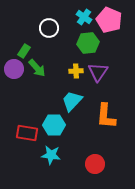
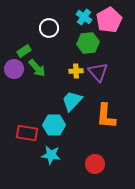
pink pentagon: rotated 20 degrees clockwise
green rectangle: rotated 24 degrees clockwise
purple triangle: rotated 15 degrees counterclockwise
